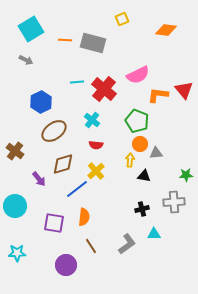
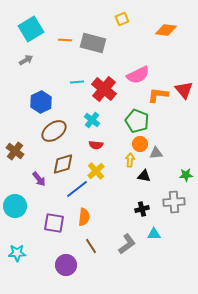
gray arrow: rotated 56 degrees counterclockwise
